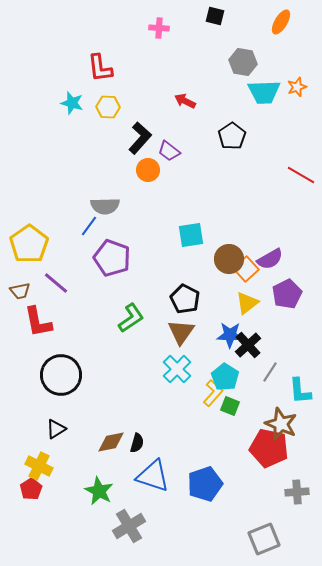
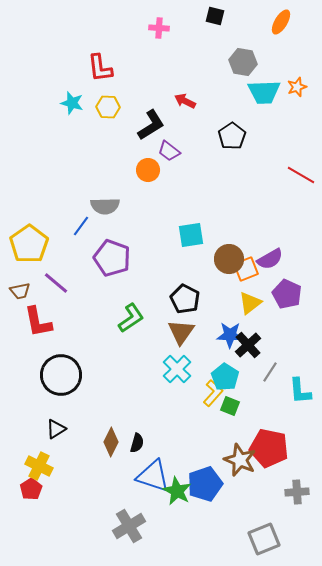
black L-shape at (140, 138): moved 11 px right, 13 px up; rotated 16 degrees clockwise
blue line at (89, 226): moved 8 px left
orange square at (246, 269): rotated 20 degrees clockwise
purple pentagon at (287, 294): rotated 20 degrees counterclockwise
yellow triangle at (247, 303): moved 3 px right
brown star at (281, 424): moved 41 px left, 36 px down
brown diamond at (111, 442): rotated 52 degrees counterclockwise
green star at (99, 491): moved 78 px right
